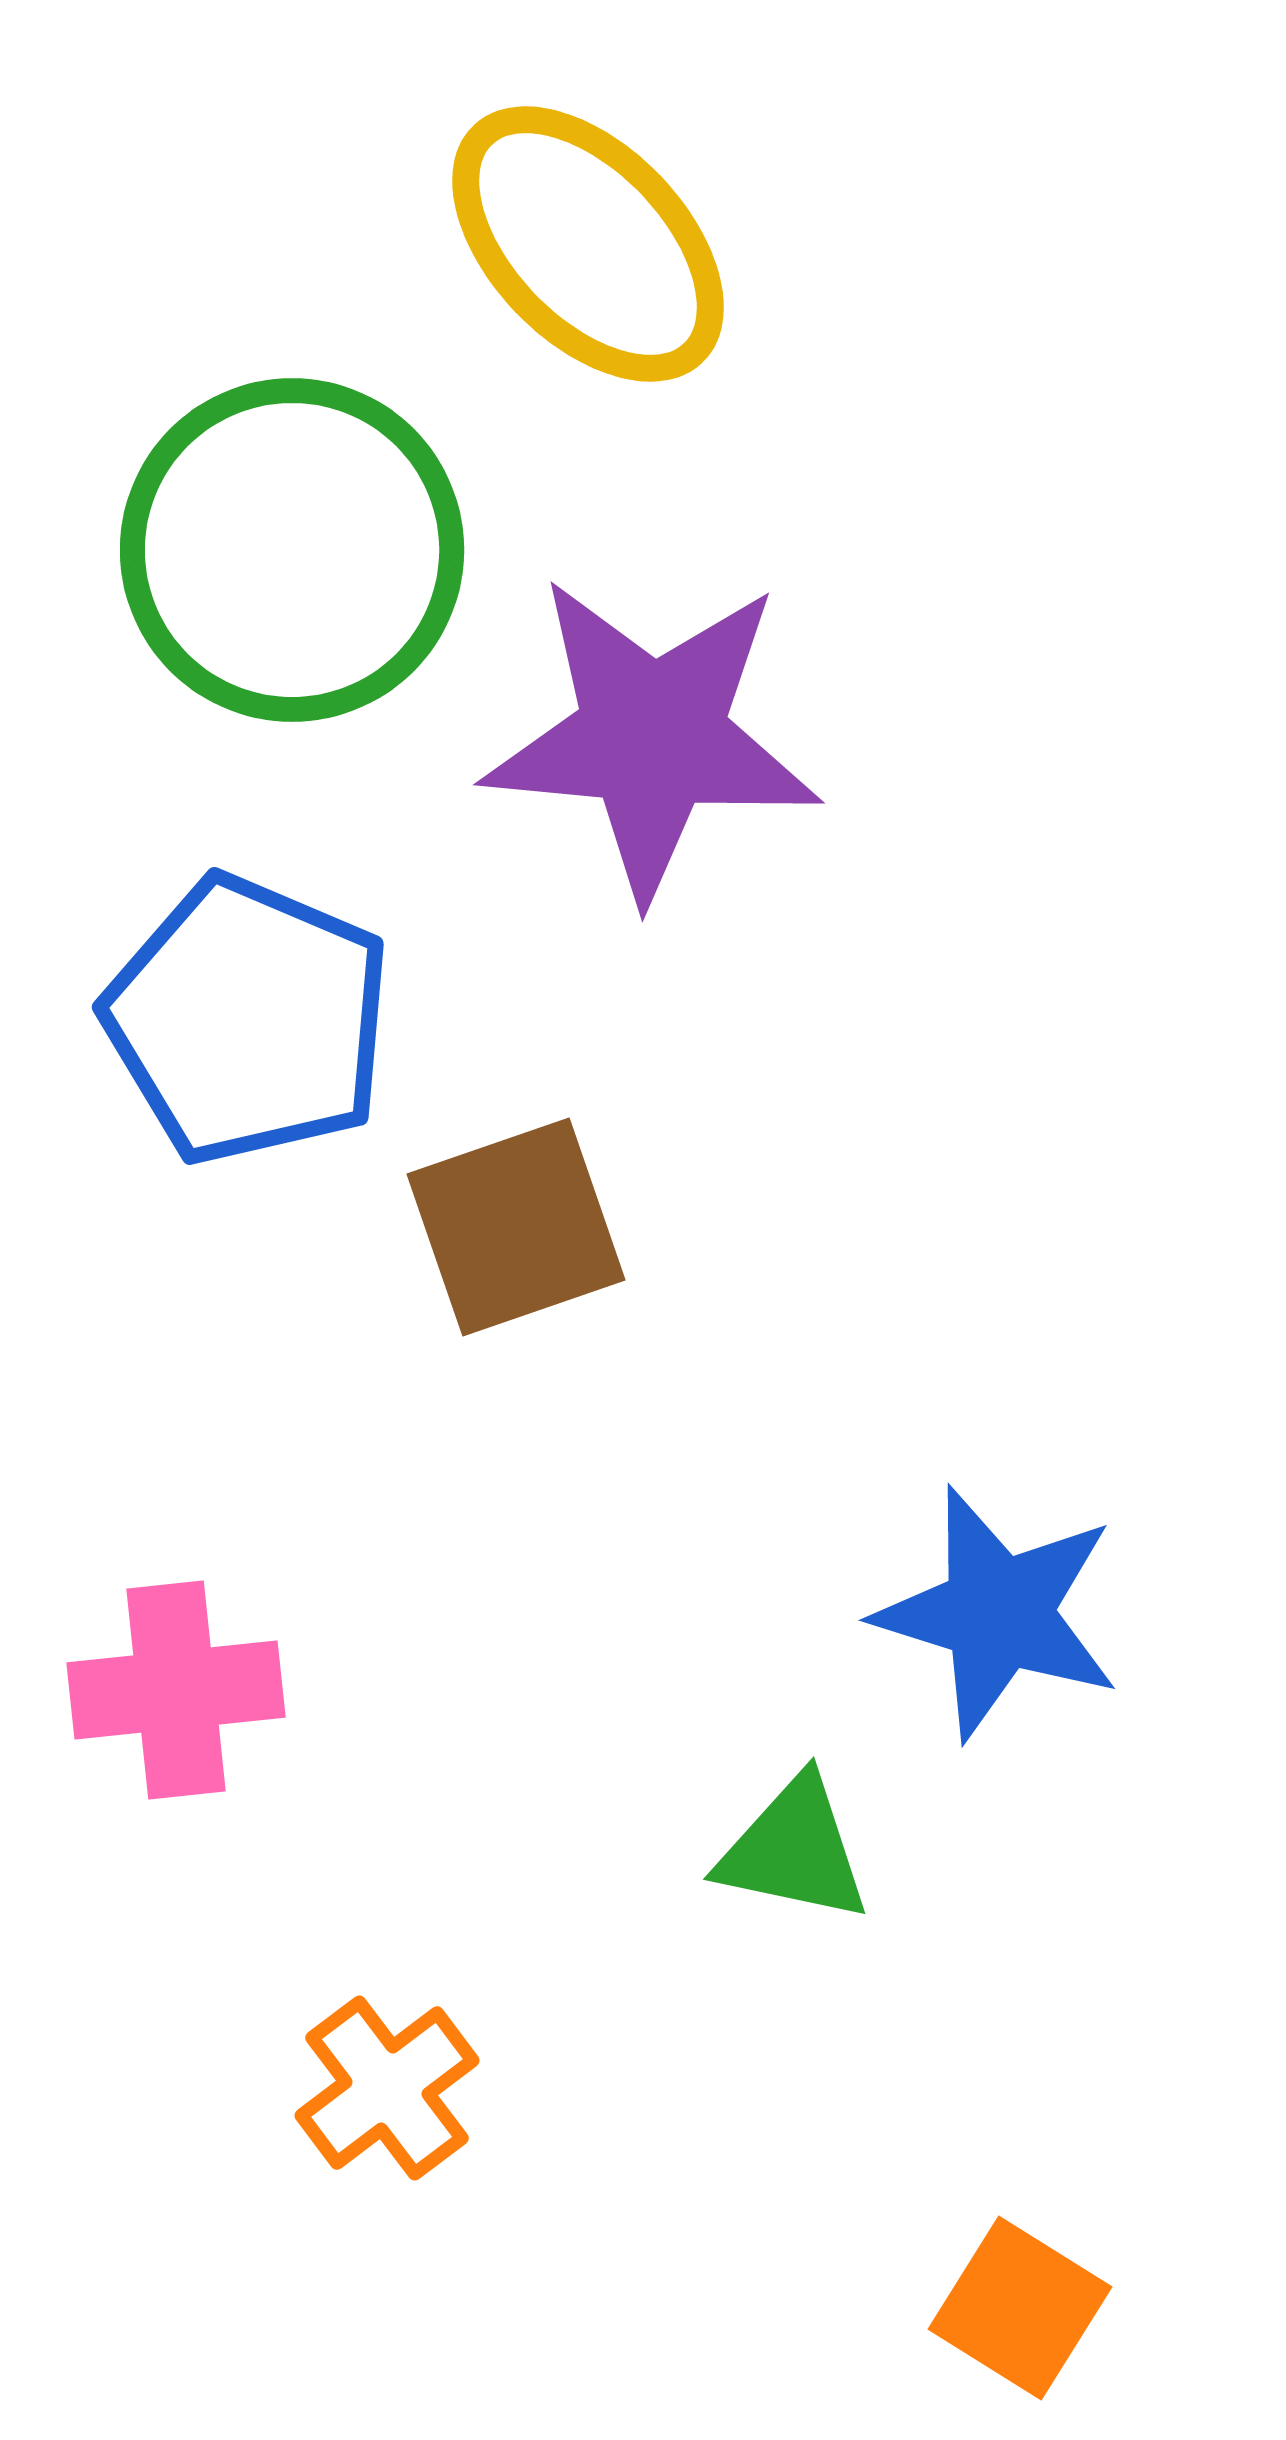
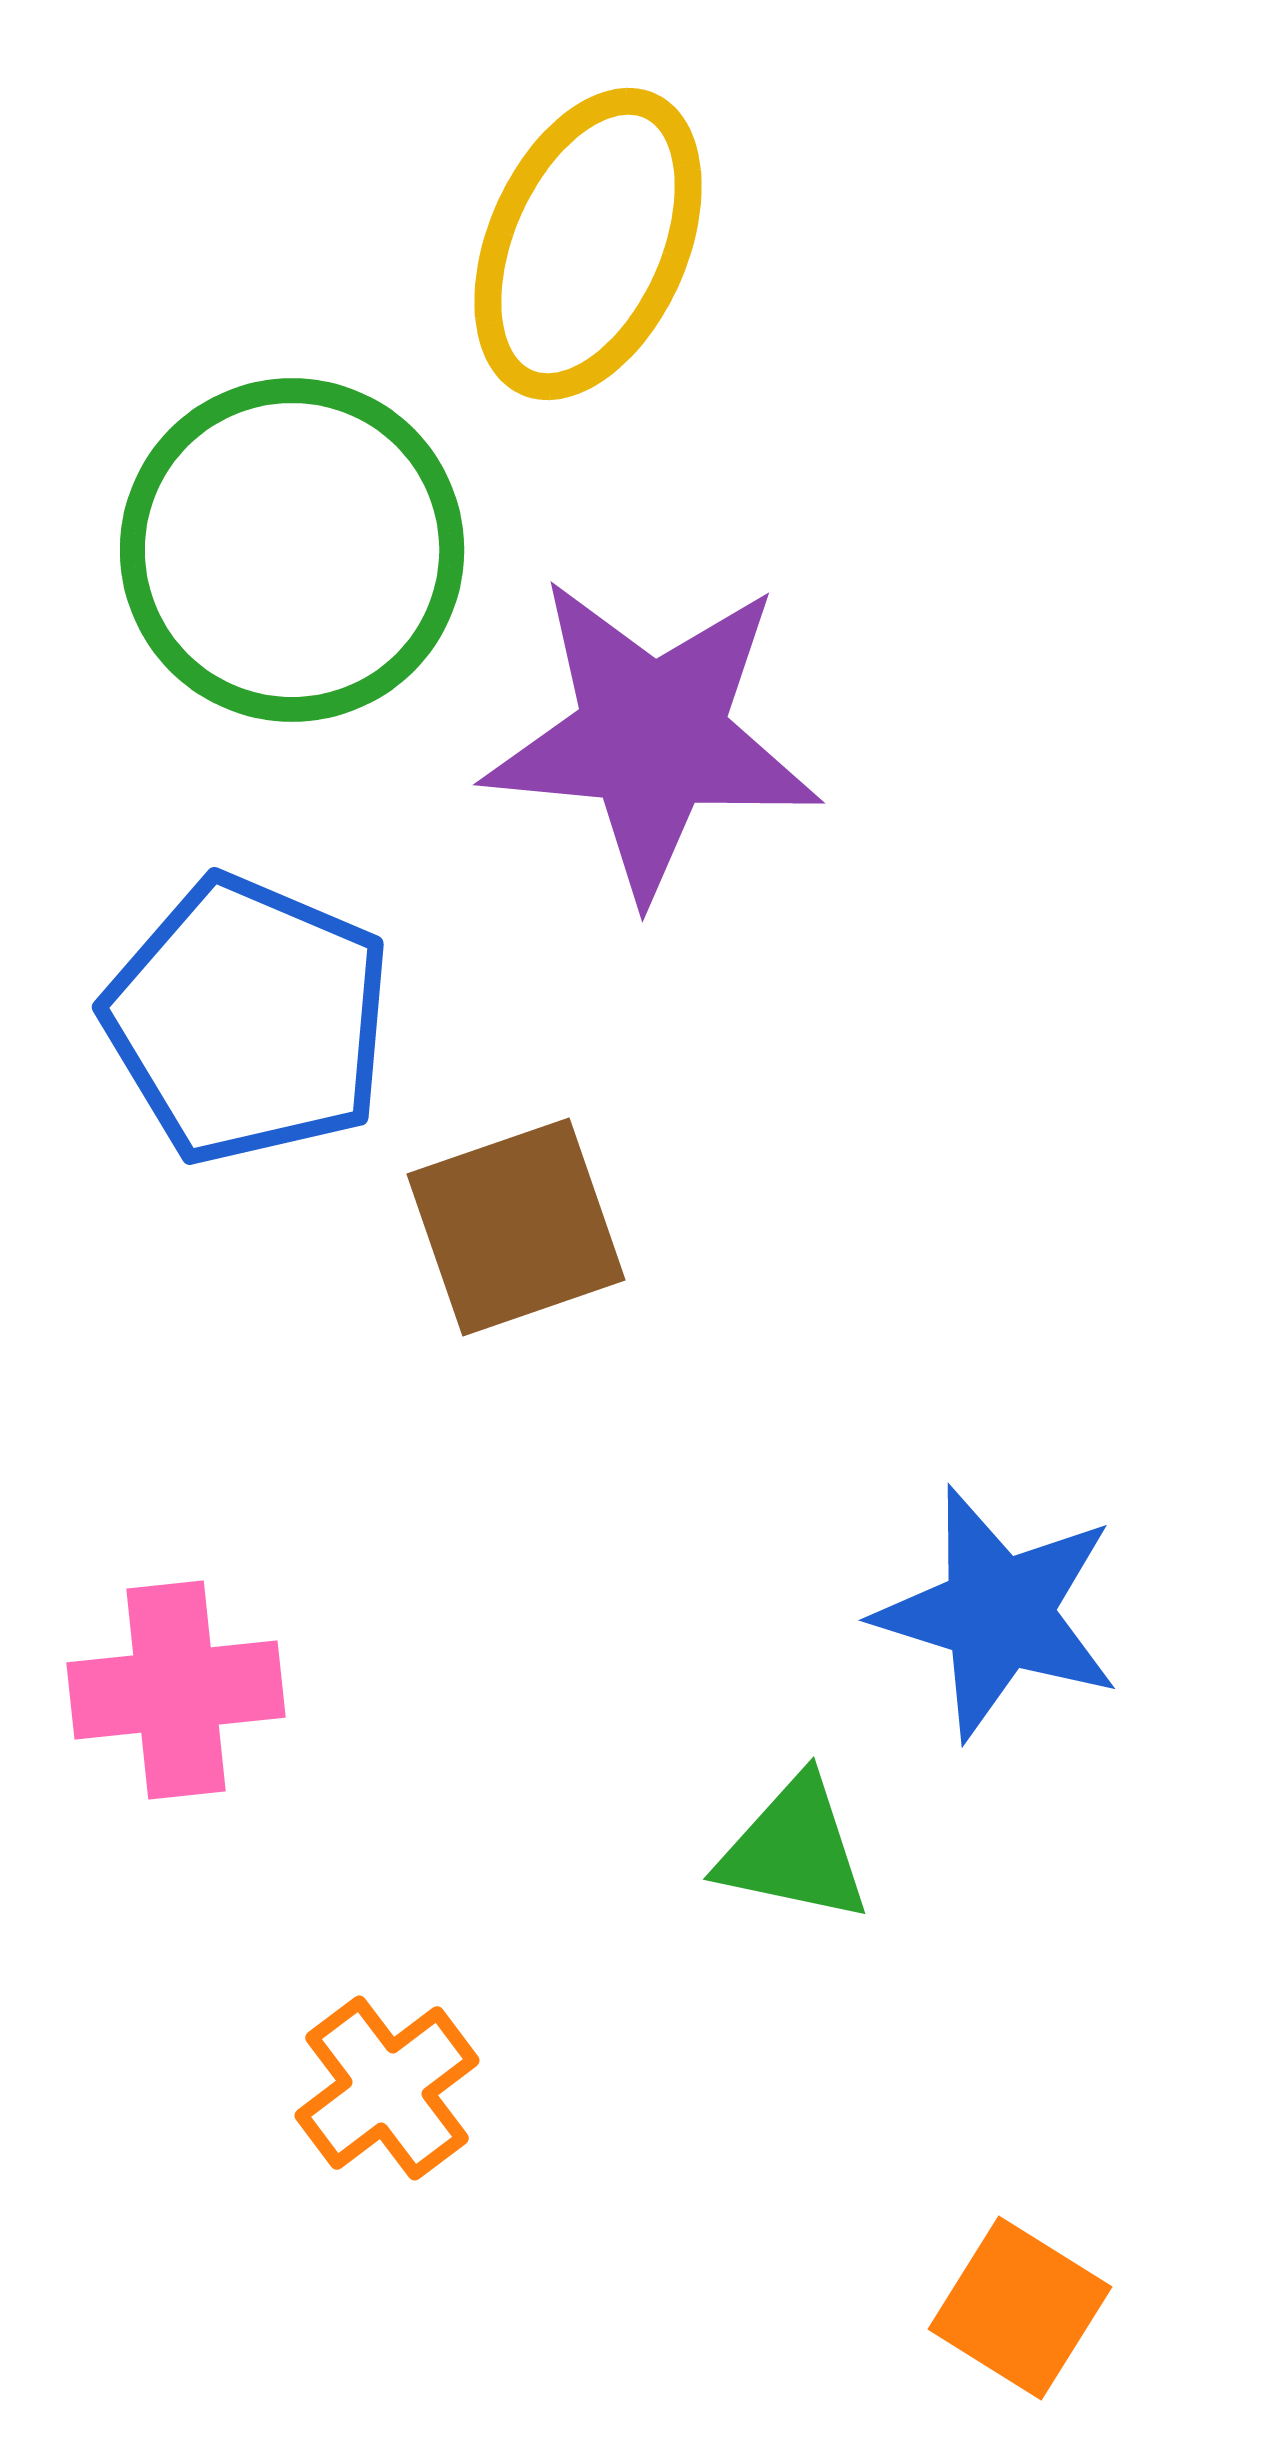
yellow ellipse: rotated 68 degrees clockwise
